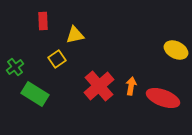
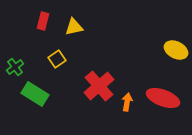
red rectangle: rotated 18 degrees clockwise
yellow triangle: moved 1 px left, 8 px up
orange arrow: moved 4 px left, 16 px down
